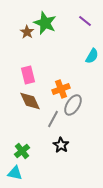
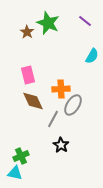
green star: moved 3 px right
orange cross: rotated 18 degrees clockwise
brown diamond: moved 3 px right
green cross: moved 1 px left, 5 px down; rotated 14 degrees clockwise
